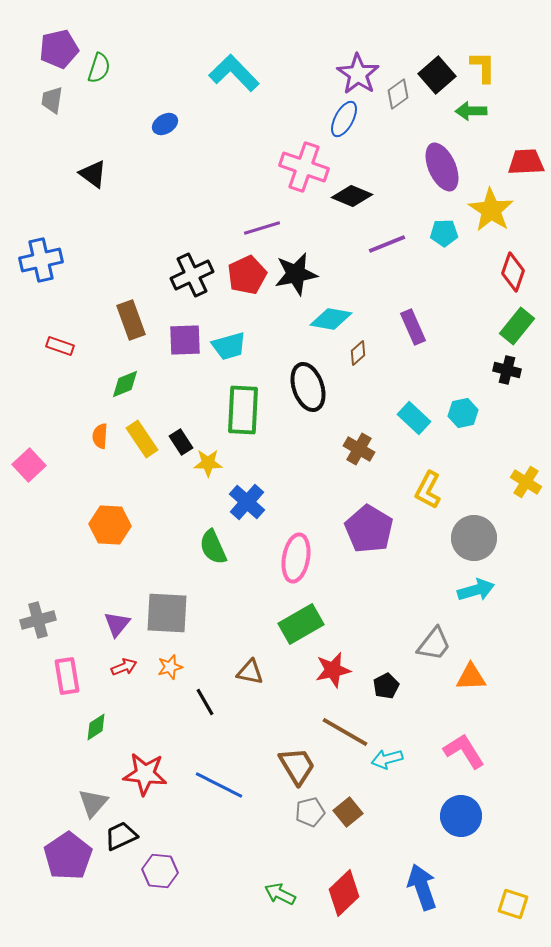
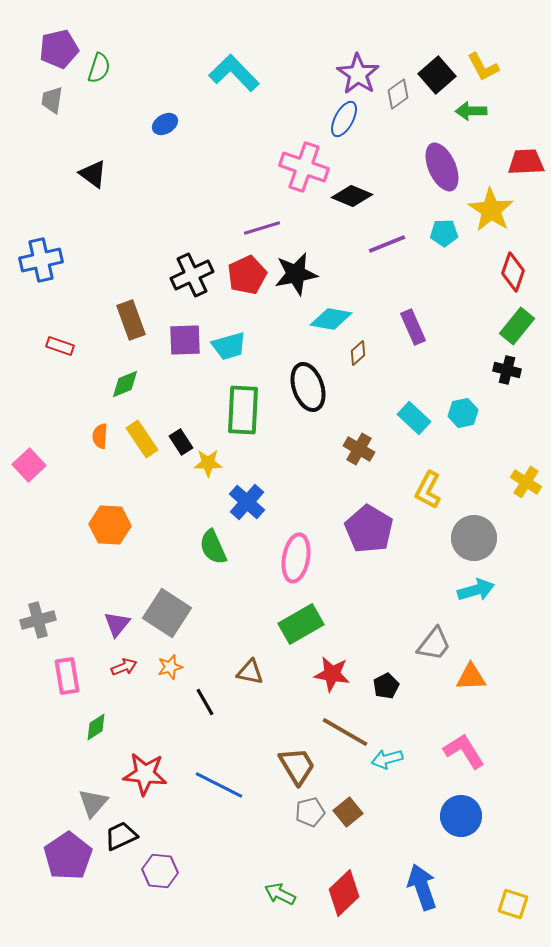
yellow L-shape at (483, 67): rotated 152 degrees clockwise
gray square at (167, 613): rotated 30 degrees clockwise
red star at (333, 670): moved 1 px left, 4 px down; rotated 21 degrees clockwise
